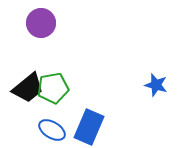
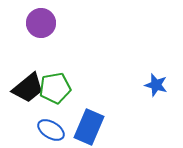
green pentagon: moved 2 px right
blue ellipse: moved 1 px left
